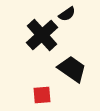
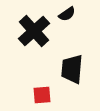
black cross: moved 8 px left, 4 px up
black trapezoid: rotated 120 degrees counterclockwise
